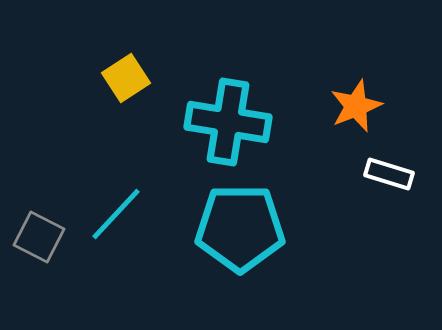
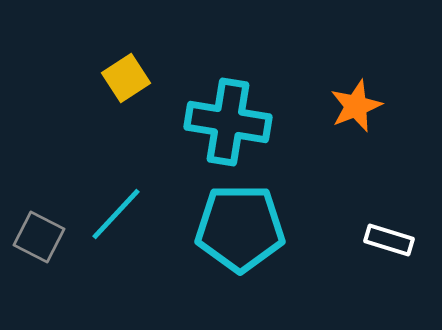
white rectangle: moved 66 px down
